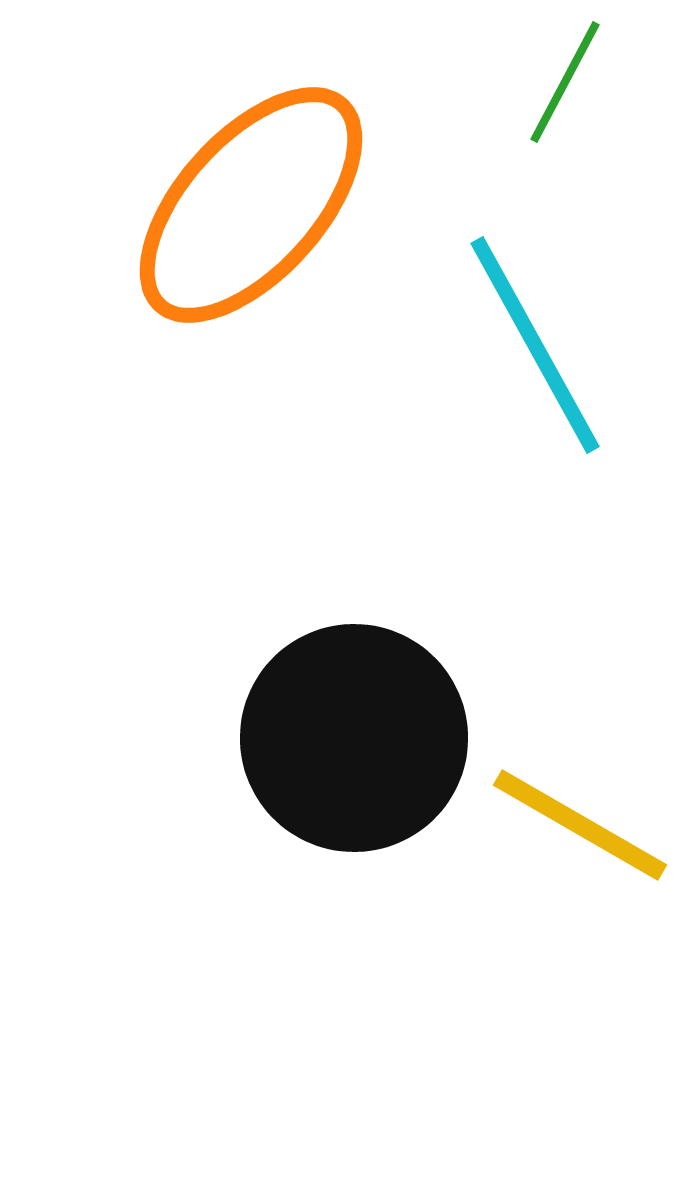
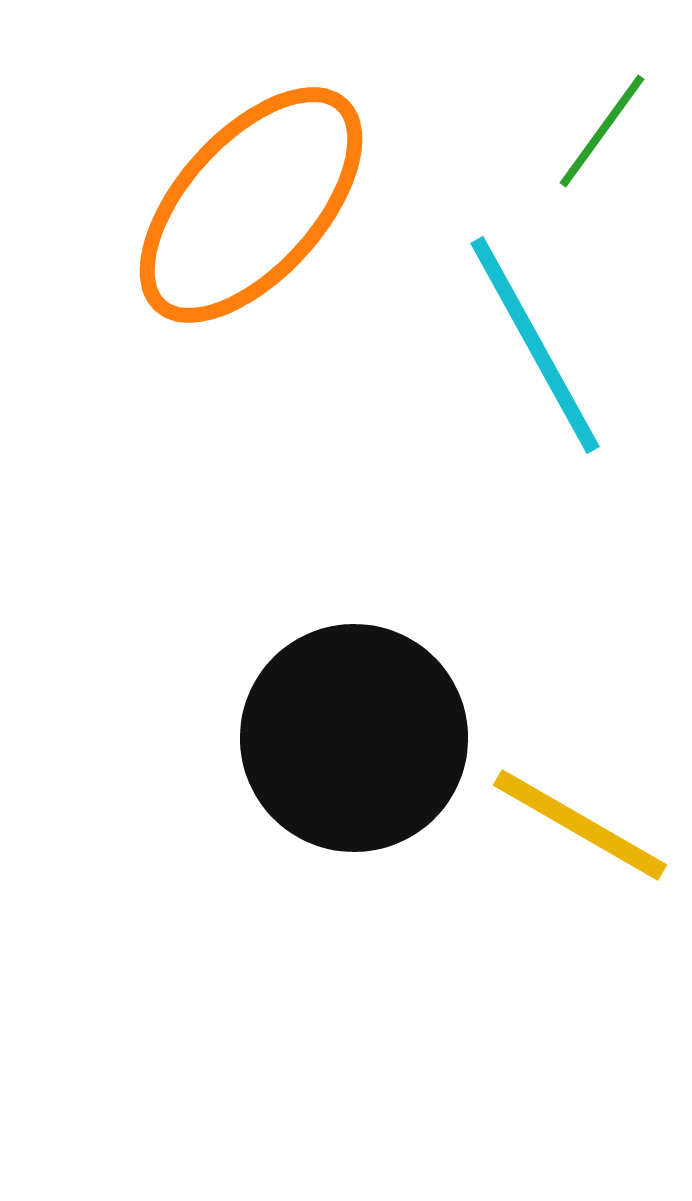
green line: moved 37 px right, 49 px down; rotated 8 degrees clockwise
